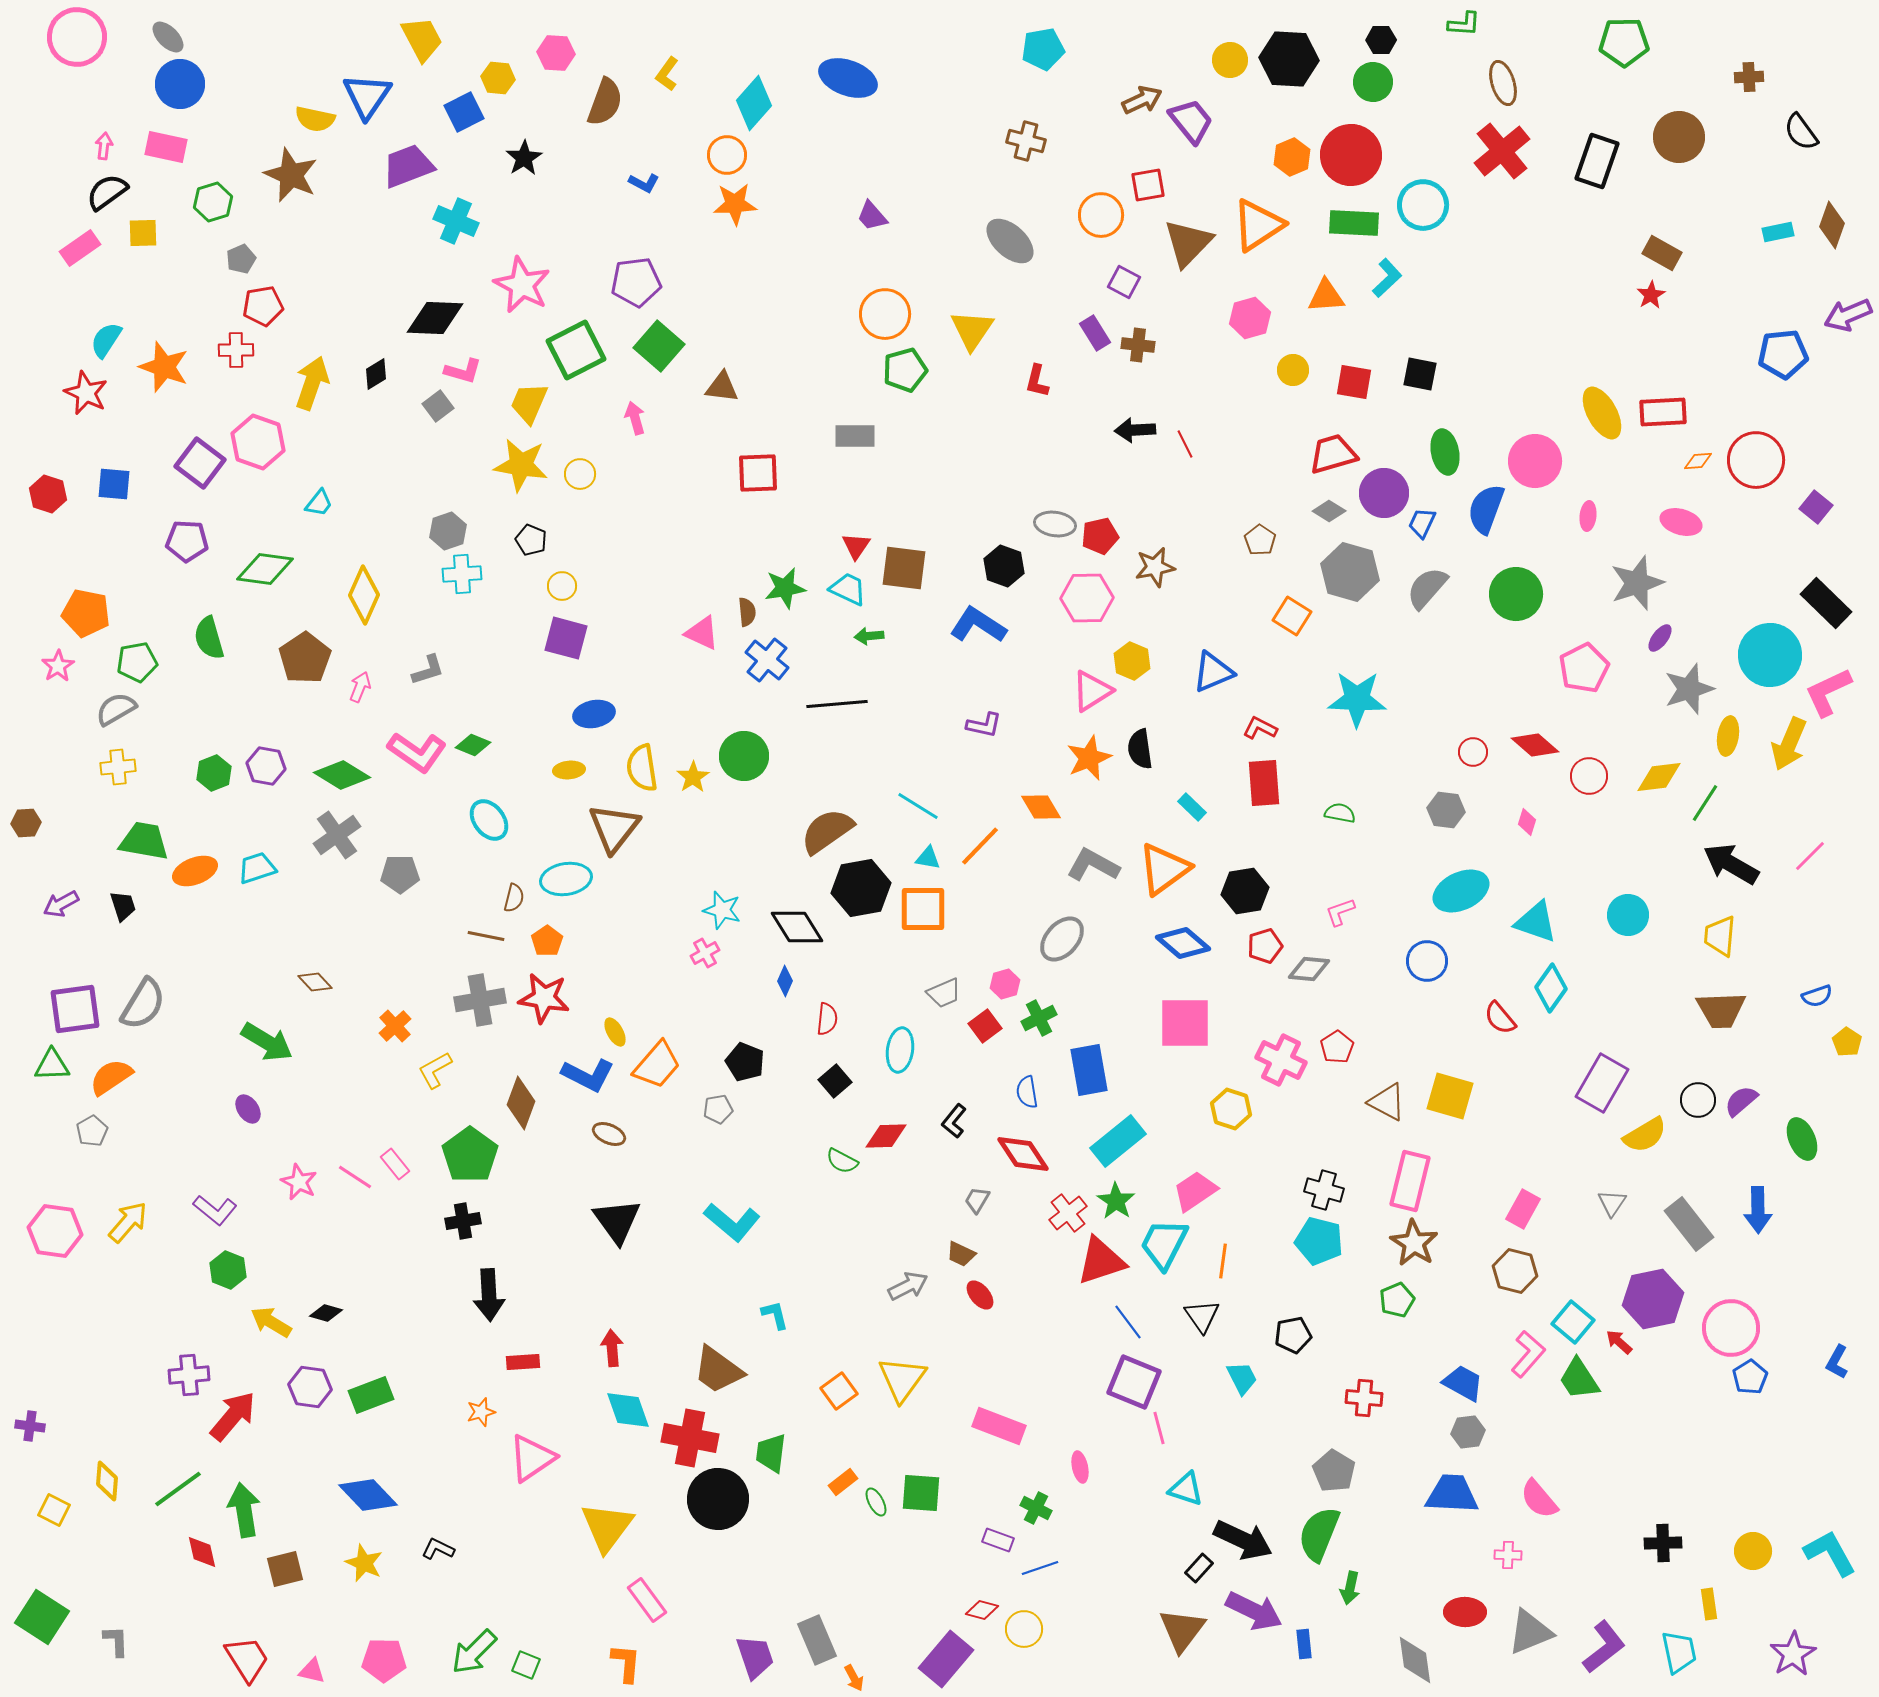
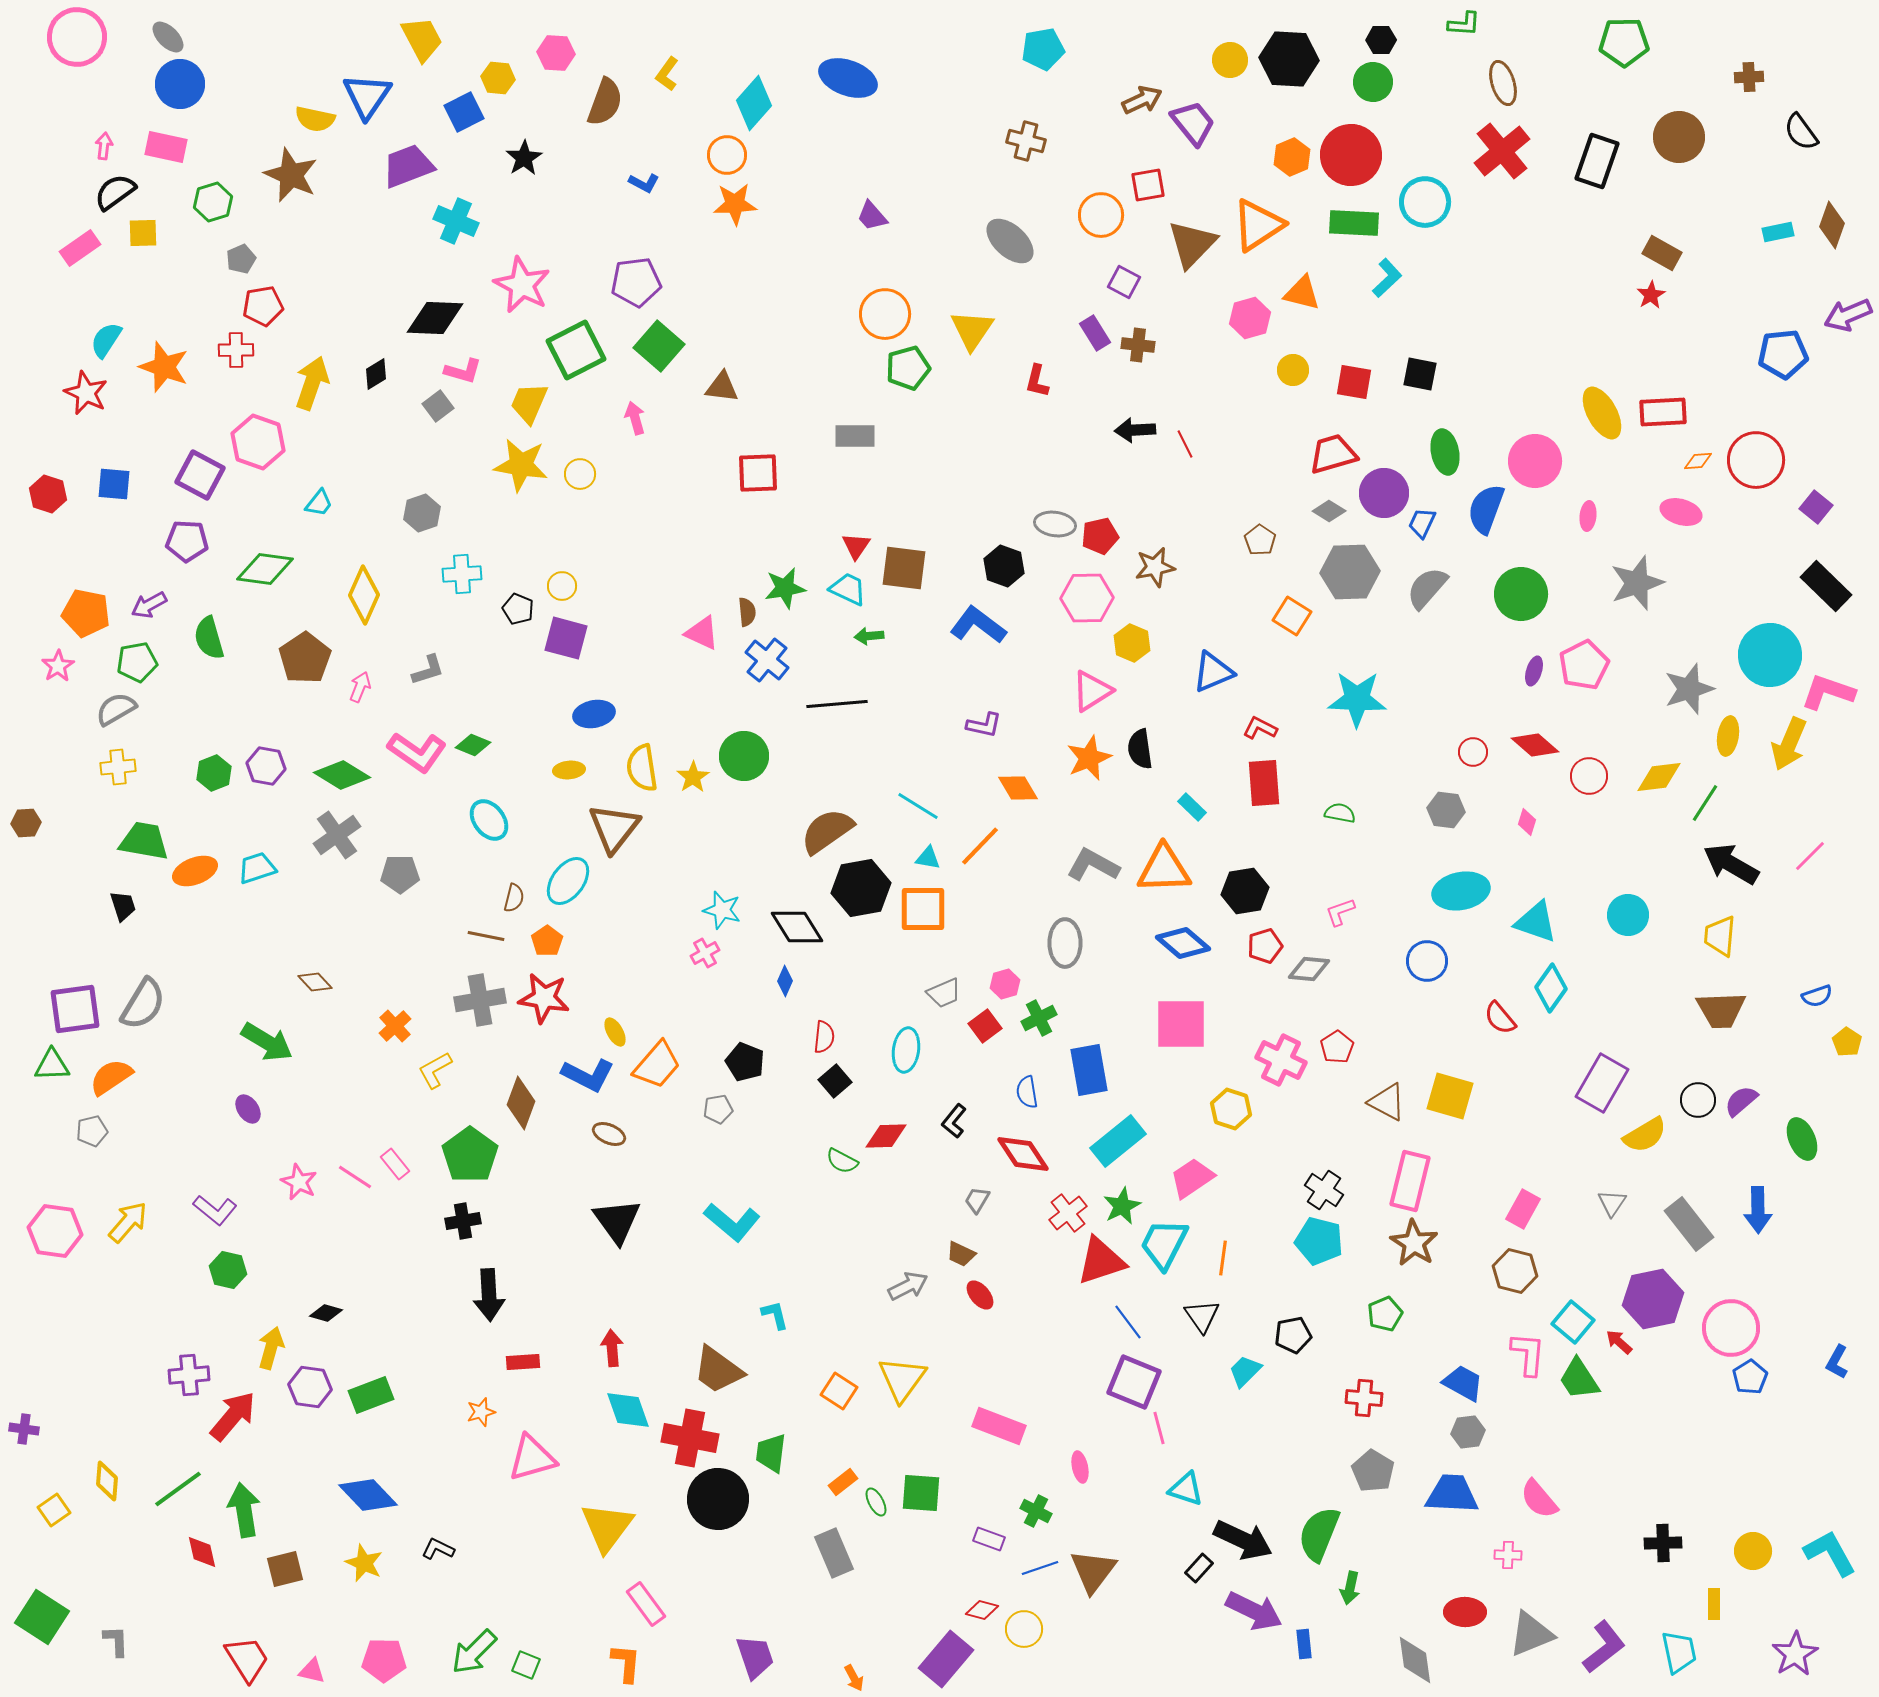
purple trapezoid at (1191, 121): moved 2 px right, 2 px down
black semicircle at (107, 192): moved 8 px right
cyan circle at (1423, 205): moved 2 px right, 3 px up
brown triangle at (1188, 243): moved 4 px right, 1 px down
orange triangle at (1326, 296): moved 24 px left, 3 px up; rotated 18 degrees clockwise
green pentagon at (905, 370): moved 3 px right, 2 px up
purple square at (200, 463): moved 12 px down; rotated 9 degrees counterclockwise
pink ellipse at (1681, 522): moved 10 px up
gray hexagon at (448, 531): moved 26 px left, 18 px up
black pentagon at (531, 540): moved 13 px left, 69 px down
gray hexagon at (1350, 572): rotated 18 degrees counterclockwise
green circle at (1516, 594): moved 5 px right
black rectangle at (1826, 603): moved 17 px up
blue L-shape at (978, 625): rotated 4 degrees clockwise
purple ellipse at (1660, 638): moved 126 px left, 33 px down; rotated 20 degrees counterclockwise
yellow hexagon at (1132, 661): moved 18 px up
pink pentagon at (1584, 668): moved 3 px up
pink L-shape at (1828, 692): rotated 44 degrees clockwise
orange diamond at (1041, 807): moved 23 px left, 19 px up
orange triangle at (1164, 869): rotated 34 degrees clockwise
cyan ellipse at (566, 879): moved 2 px right, 2 px down; rotated 45 degrees counterclockwise
cyan ellipse at (1461, 891): rotated 14 degrees clockwise
purple arrow at (61, 904): moved 88 px right, 299 px up
gray ellipse at (1062, 939): moved 3 px right, 4 px down; rotated 42 degrees counterclockwise
red semicircle at (827, 1019): moved 3 px left, 18 px down
pink square at (1185, 1023): moved 4 px left, 1 px down
cyan ellipse at (900, 1050): moved 6 px right
gray pentagon at (92, 1131): rotated 16 degrees clockwise
black cross at (1324, 1190): rotated 18 degrees clockwise
pink trapezoid at (1195, 1191): moved 3 px left, 13 px up
green star at (1116, 1201): moved 6 px right, 5 px down; rotated 12 degrees clockwise
orange line at (1223, 1261): moved 3 px up
green hexagon at (228, 1270): rotated 9 degrees counterclockwise
green pentagon at (1397, 1300): moved 12 px left, 14 px down
yellow arrow at (271, 1322): moved 26 px down; rotated 75 degrees clockwise
pink L-shape at (1528, 1354): rotated 36 degrees counterclockwise
cyan trapezoid at (1242, 1378): moved 3 px right, 7 px up; rotated 108 degrees counterclockwise
orange square at (839, 1391): rotated 21 degrees counterclockwise
purple cross at (30, 1426): moved 6 px left, 3 px down
pink triangle at (532, 1458): rotated 18 degrees clockwise
gray pentagon at (1334, 1471): moved 39 px right
green cross at (1036, 1508): moved 3 px down
yellow square at (54, 1510): rotated 28 degrees clockwise
purple rectangle at (998, 1540): moved 9 px left, 1 px up
pink rectangle at (647, 1600): moved 1 px left, 4 px down
yellow rectangle at (1709, 1604): moved 5 px right; rotated 8 degrees clockwise
brown triangle at (1182, 1630): moved 89 px left, 59 px up
gray triangle at (1530, 1632): moved 1 px right, 2 px down
gray rectangle at (817, 1640): moved 17 px right, 87 px up
purple star at (1793, 1654): moved 2 px right
